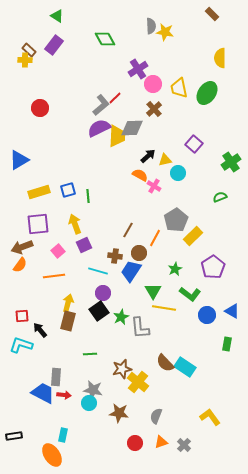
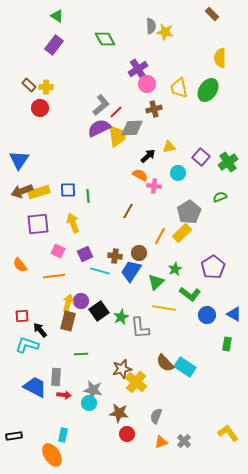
brown rectangle at (29, 50): moved 35 px down
yellow cross at (25, 60): moved 21 px right, 27 px down
pink circle at (153, 84): moved 6 px left
green ellipse at (207, 93): moved 1 px right, 3 px up
red line at (115, 98): moved 1 px right, 14 px down
brown cross at (154, 109): rotated 28 degrees clockwise
yellow trapezoid at (117, 136): rotated 10 degrees counterclockwise
purple square at (194, 144): moved 7 px right, 13 px down
blue triangle at (19, 160): rotated 25 degrees counterclockwise
yellow triangle at (165, 160): moved 4 px right, 13 px up
green cross at (231, 162): moved 3 px left
pink cross at (154, 186): rotated 24 degrees counterclockwise
blue square at (68, 190): rotated 14 degrees clockwise
gray pentagon at (176, 220): moved 13 px right, 8 px up
yellow arrow at (75, 224): moved 2 px left, 1 px up
brown line at (128, 230): moved 19 px up
yellow rectangle at (193, 236): moved 11 px left, 3 px up
orange line at (155, 238): moved 5 px right, 2 px up
purple square at (84, 245): moved 1 px right, 9 px down
brown arrow at (22, 247): moved 56 px up
pink square at (58, 251): rotated 24 degrees counterclockwise
orange semicircle at (20, 265): rotated 105 degrees clockwise
cyan line at (98, 271): moved 2 px right
green triangle at (153, 291): moved 3 px right, 9 px up; rotated 18 degrees clockwise
purple circle at (103, 293): moved 22 px left, 8 px down
blue triangle at (232, 311): moved 2 px right, 3 px down
cyan L-shape at (21, 345): moved 6 px right
green line at (90, 354): moved 9 px left
yellow cross at (138, 382): moved 2 px left
blue trapezoid at (43, 393): moved 8 px left, 6 px up
yellow L-shape at (210, 417): moved 18 px right, 16 px down
red circle at (135, 443): moved 8 px left, 9 px up
gray cross at (184, 445): moved 4 px up
